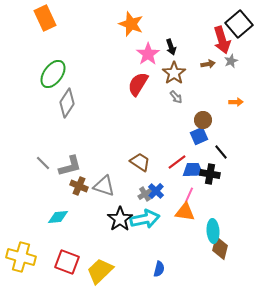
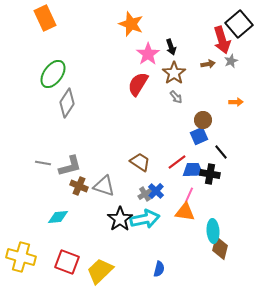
gray line: rotated 35 degrees counterclockwise
